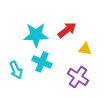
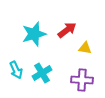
cyan star: moved 2 px left, 1 px up; rotated 15 degrees counterclockwise
yellow triangle: moved 1 px up
cyan cross: moved 11 px down; rotated 36 degrees clockwise
purple cross: moved 4 px right, 3 px down; rotated 30 degrees counterclockwise
